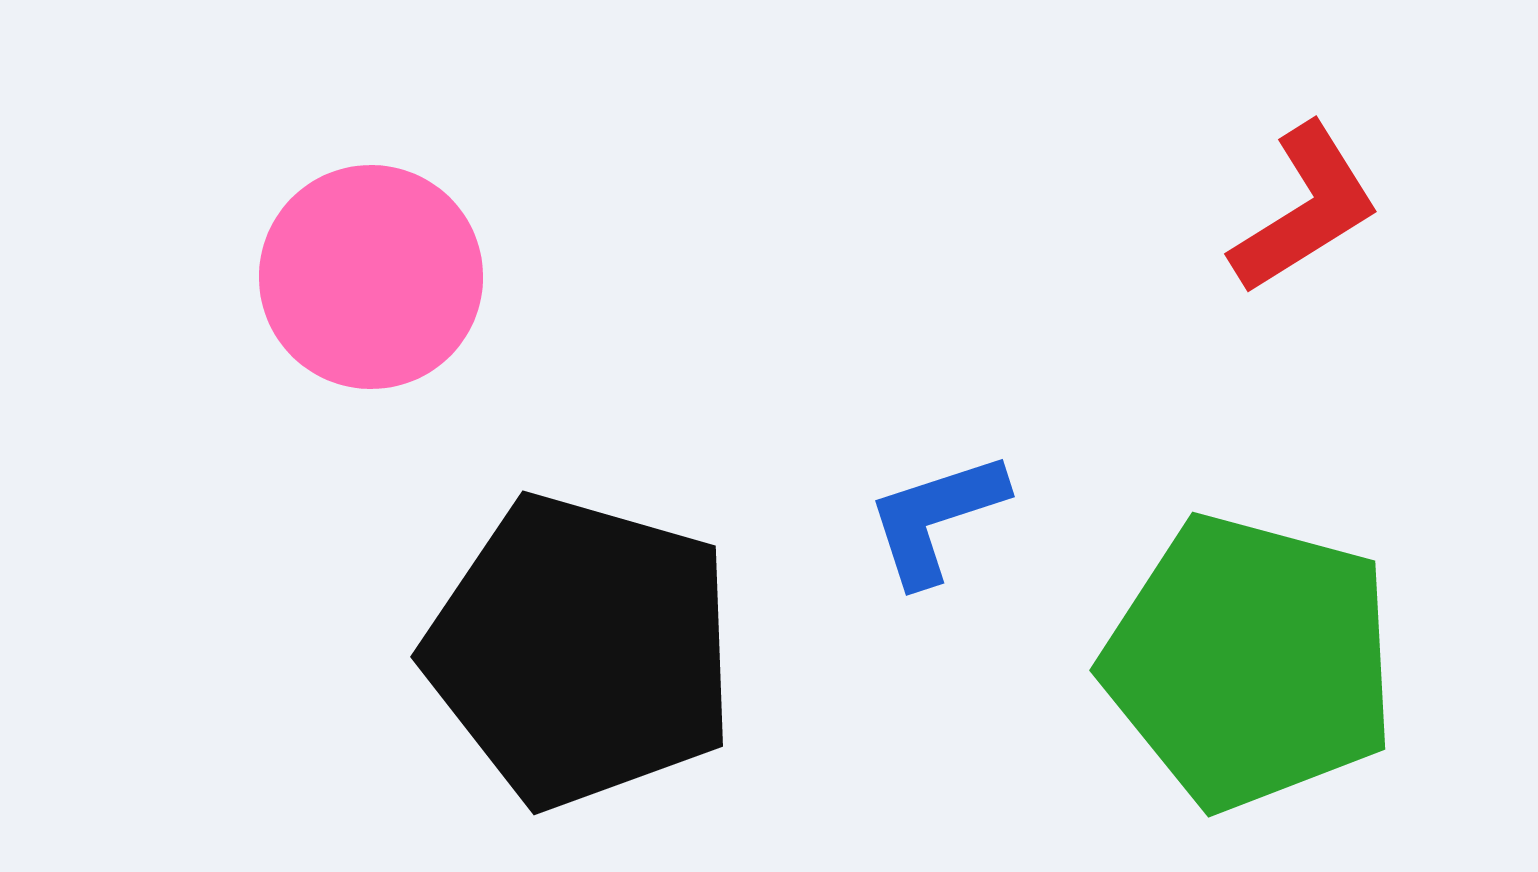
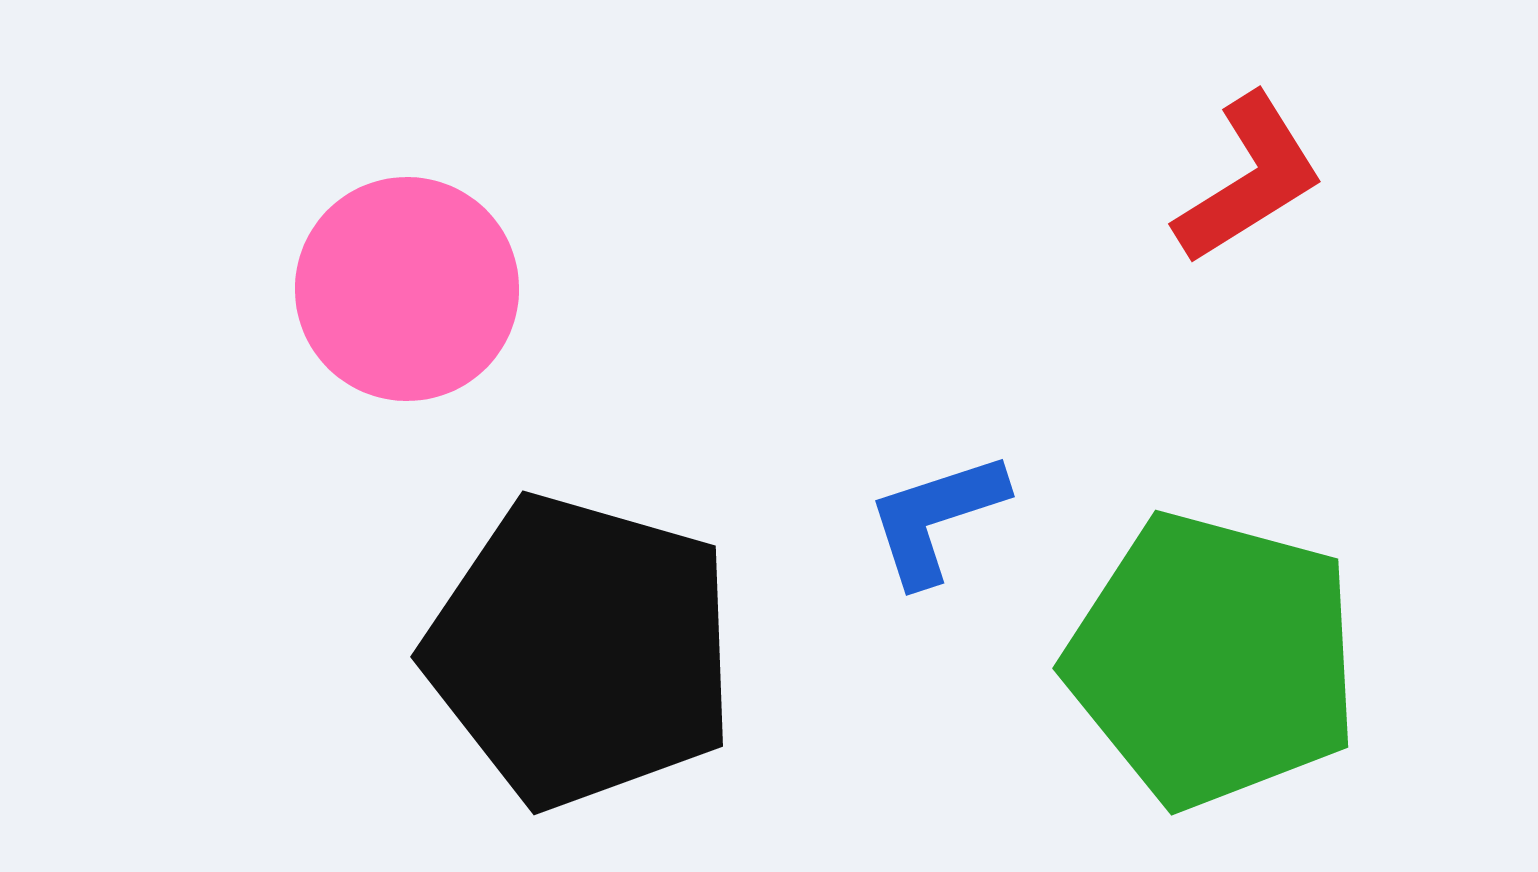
red L-shape: moved 56 px left, 30 px up
pink circle: moved 36 px right, 12 px down
green pentagon: moved 37 px left, 2 px up
